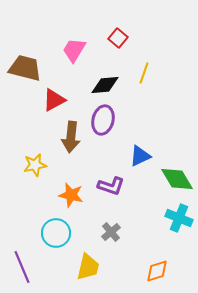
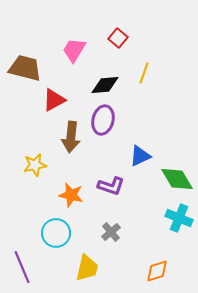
yellow trapezoid: moved 1 px left, 1 px down
